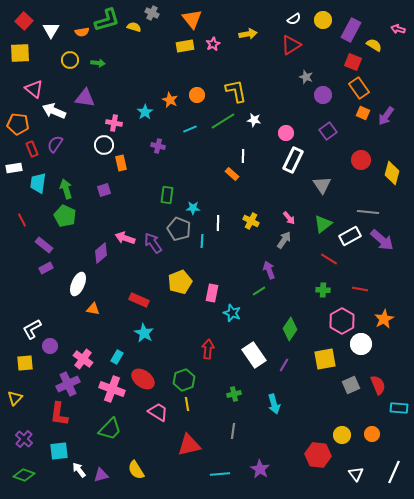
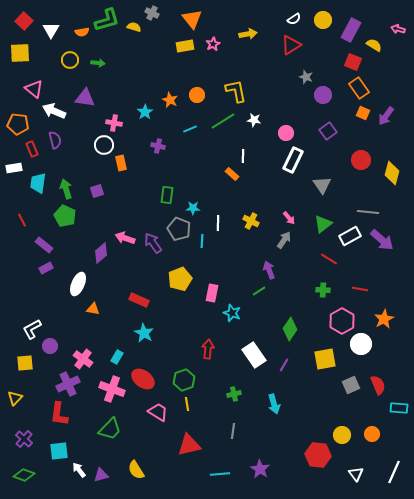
purple semicircle at (55, 144): moved 4 px up; rotated 132 degrees clockwise
purple square at (104, 190): moved 7 px left, 1 px down
yellow pentagon at (180, 282): moved 3 px up
